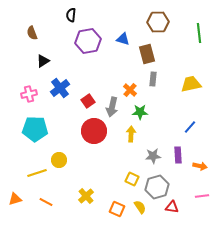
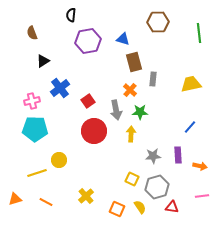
brown rectangle: moved 13 px left, 8 px down
pink cross: moved 3 px right, 7 px down
gray arrow: moved 4 px right, 3 px down; rotated 24 degrees counterclockwise
